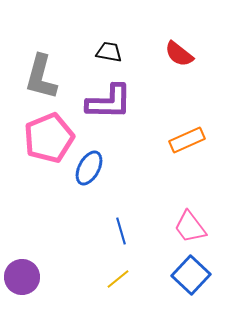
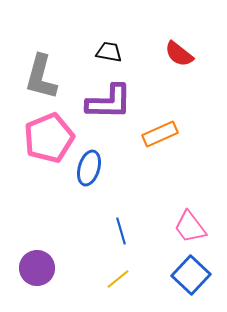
orange rectangle: moved 27 px left, 6 px up
blue ellipse: rotated 12 degrees counterclockwise
purple circle: moved 15 px right, 9 px up
